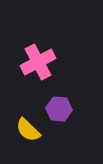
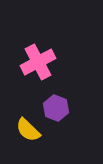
purple hexagon: moved 3 px left, 1 px up; rotated 15 degrees clockwise
